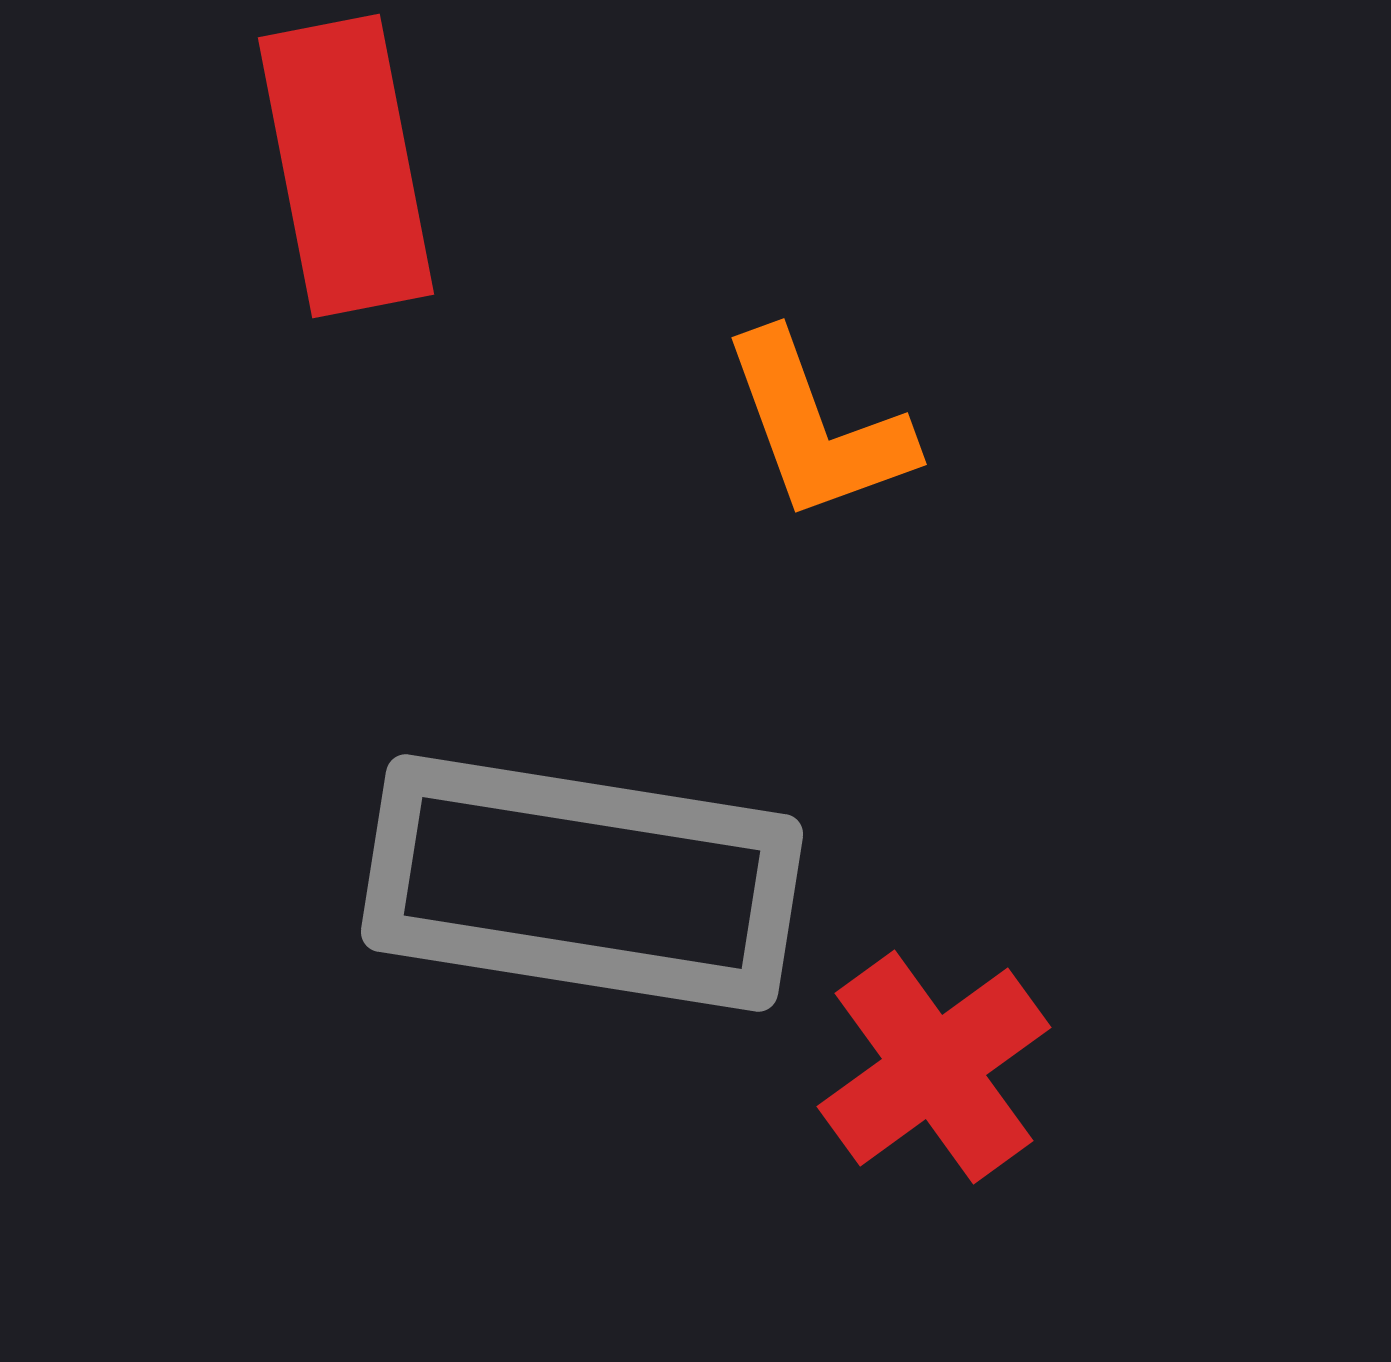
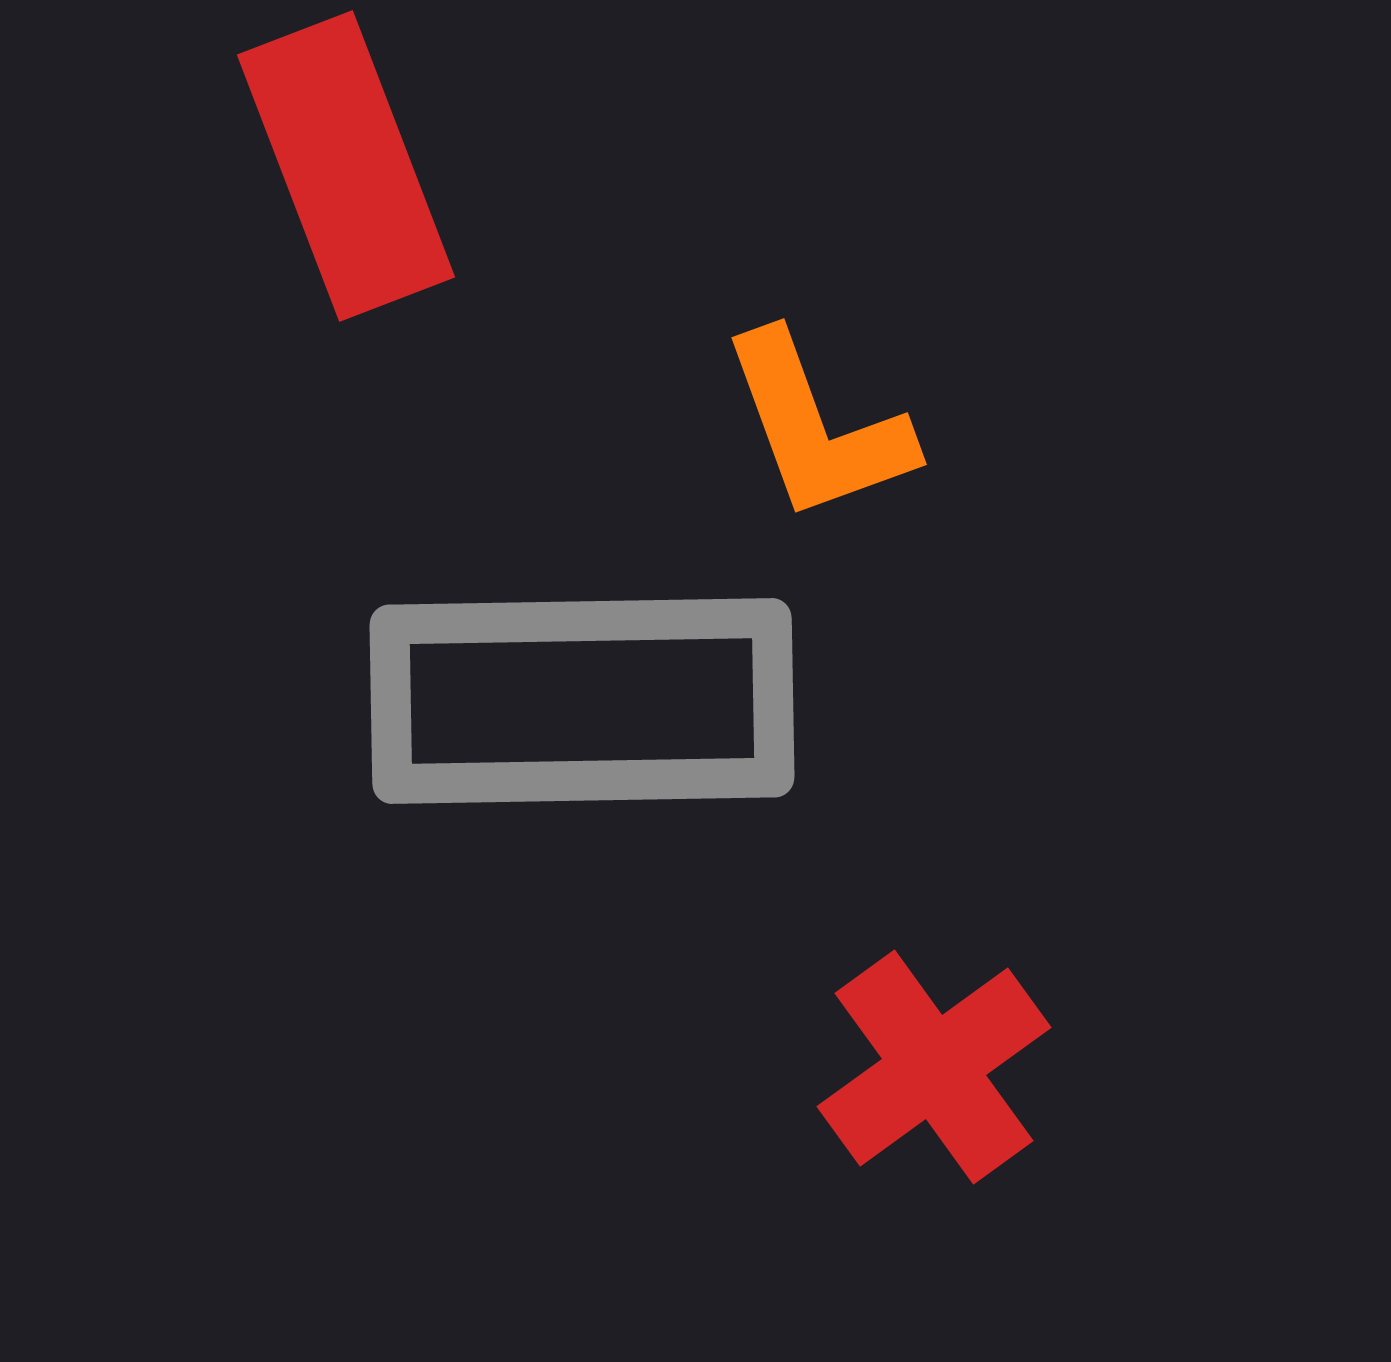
red rectangle: rotated 10 degrees counterclockwise
gray rectangle: moved 182 px up; rotated 10 degrees counterclockwise
